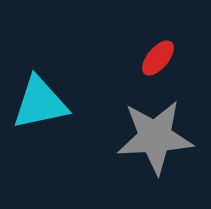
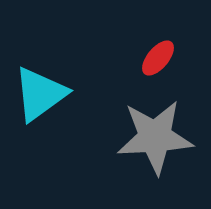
cyan triangle: moved 9 px up; rotated 24 degrees counterclockwise
